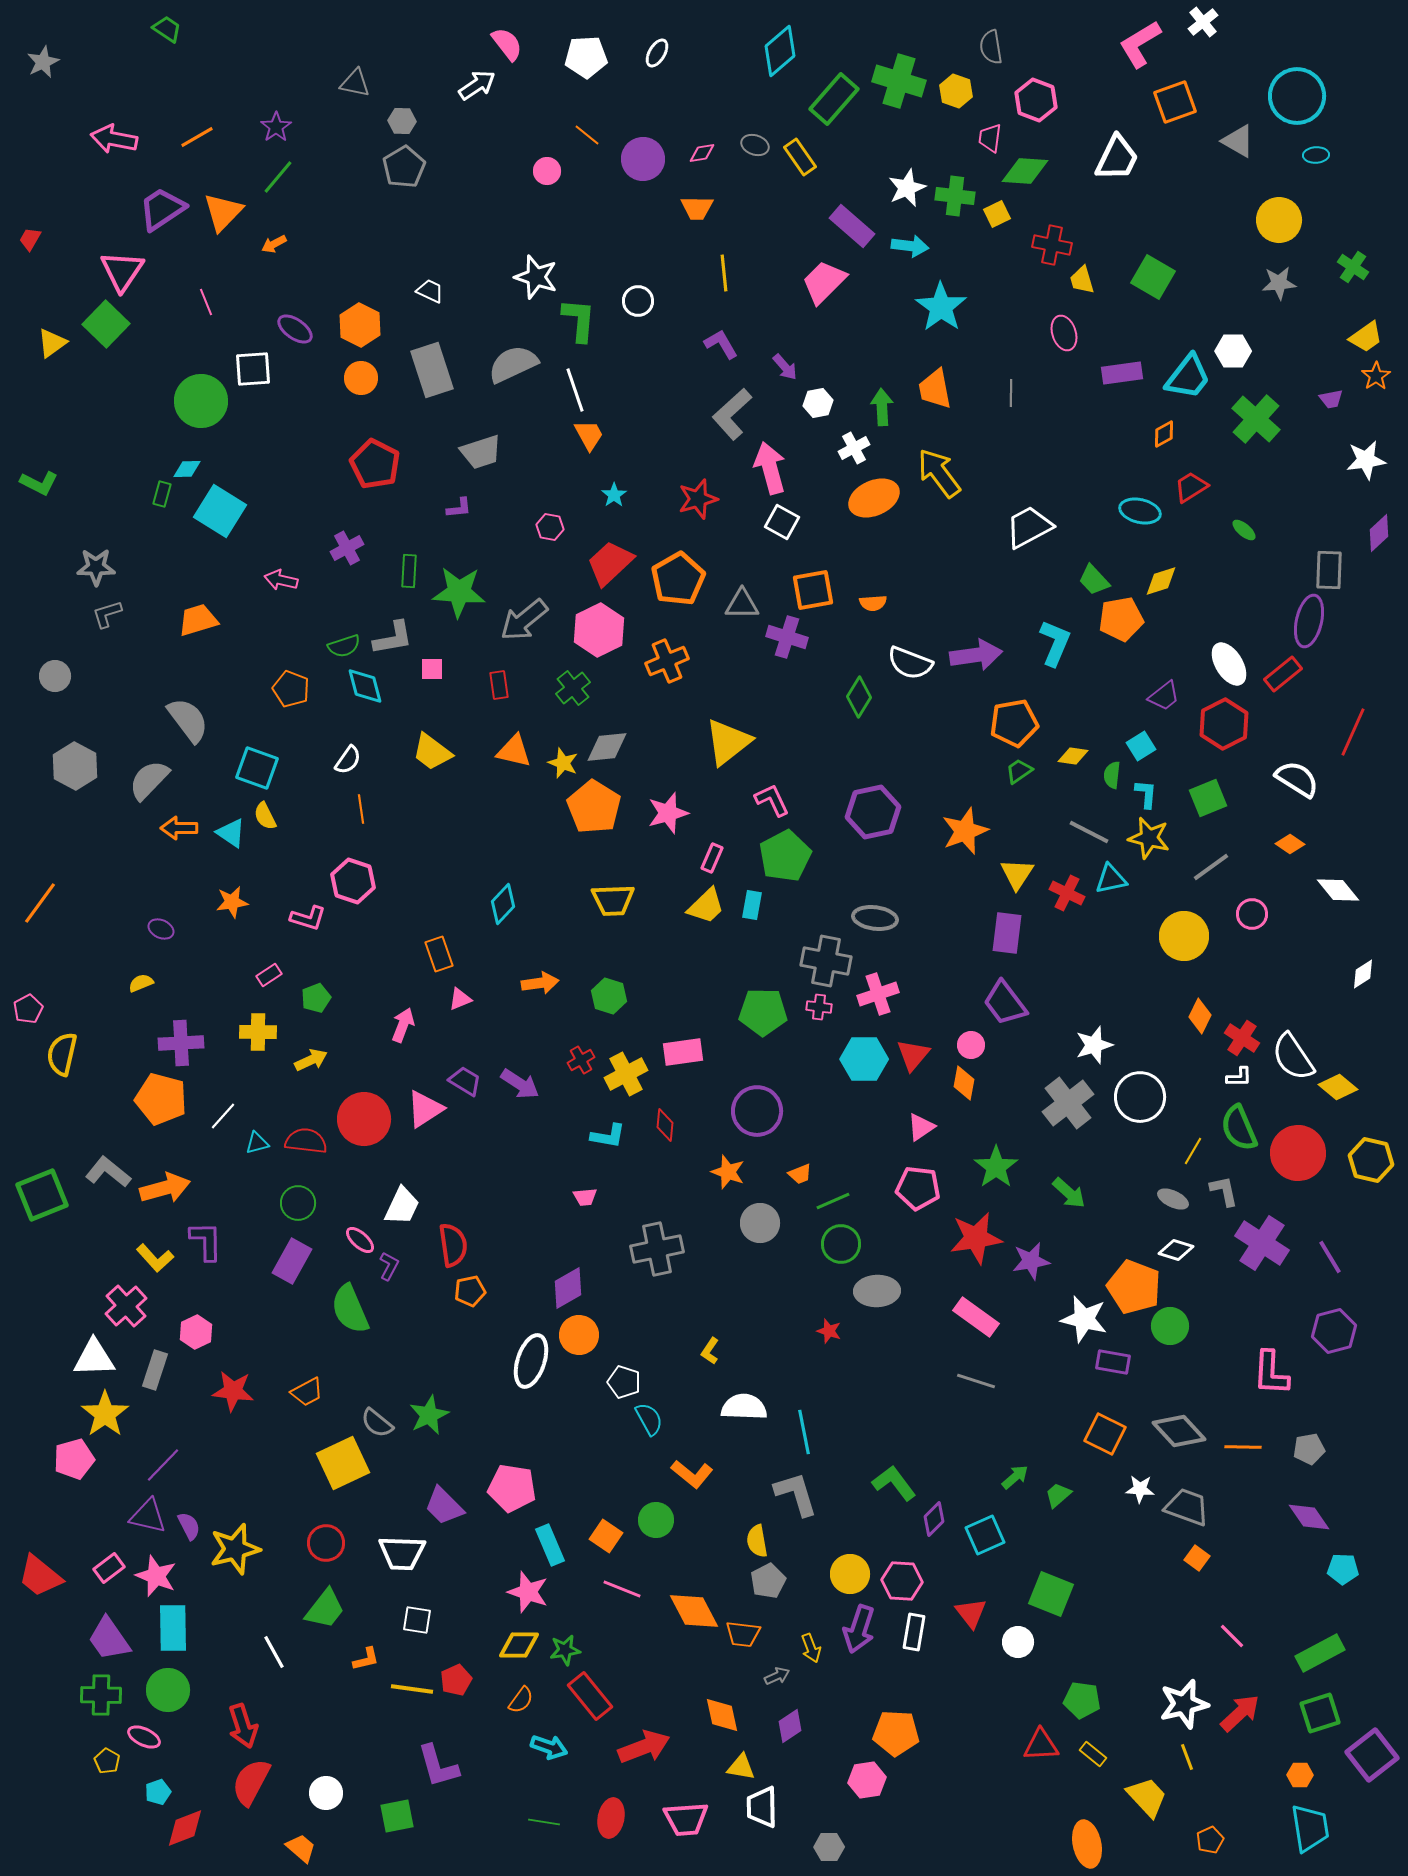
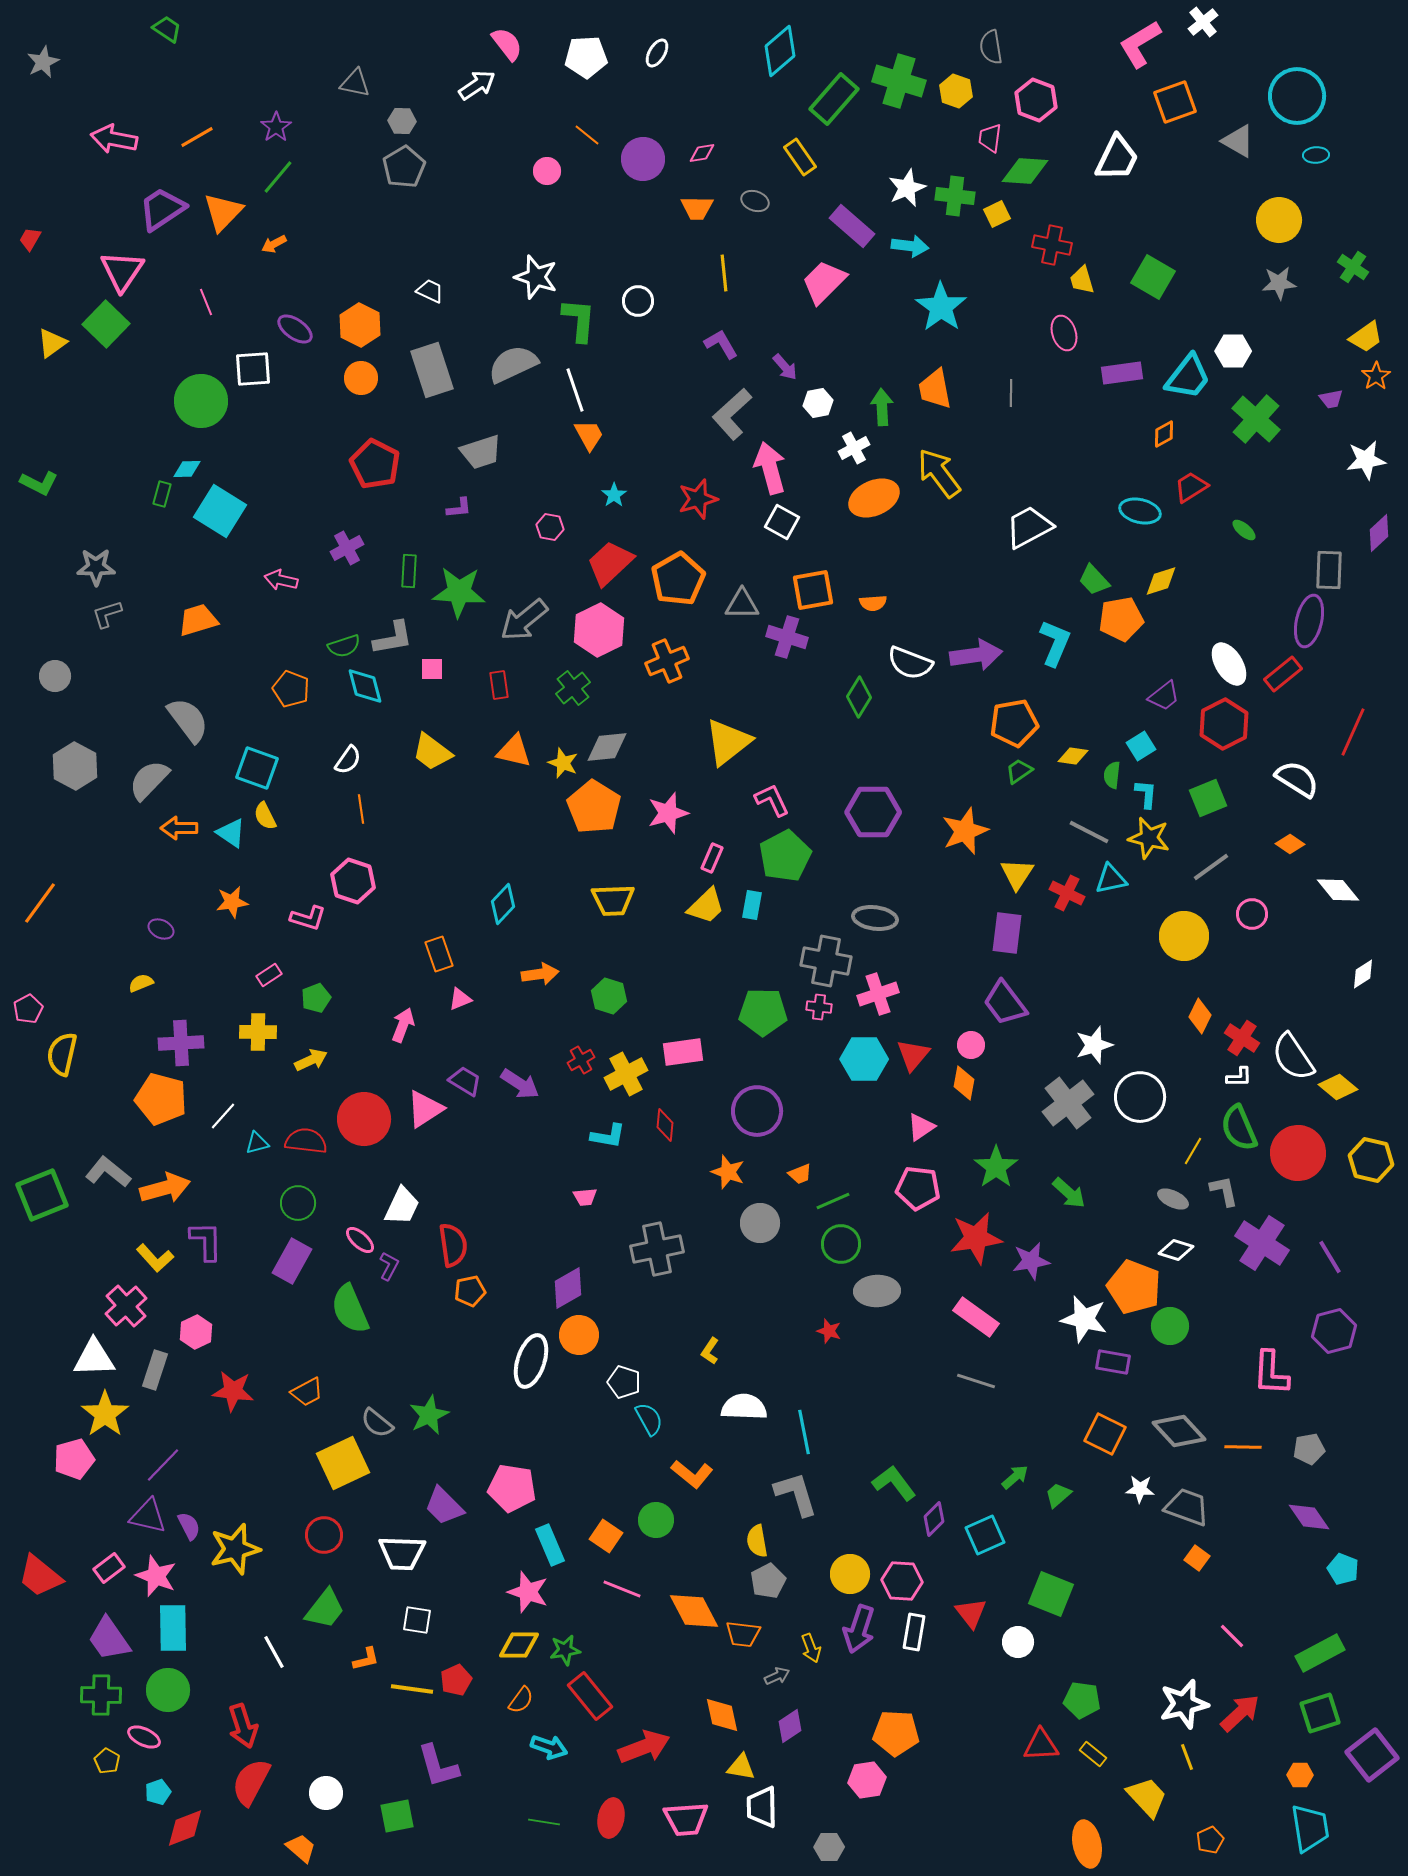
gray ellipse at (755, 145): moved 56 px down
purple hexagon at (873, 812): rotated 12 degrees clockwise
orange arrow at (540, 983): moved 9 px up
red circle at (326, 1543): moved 2 px left, 8 px up
cyan pentagon at (1343, 1569): rotated 20 degrees clockwise
